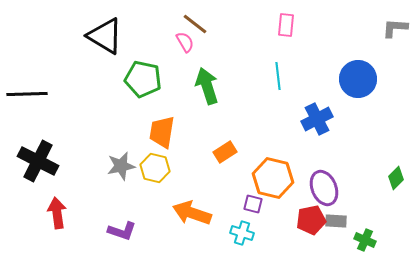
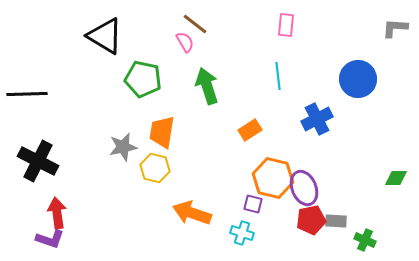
orange rectangle: moved 25 px right, 22 px up
gray star: moved 2 px right, 19 px up
green diamond: rotated 45 degrees clockwise
purple ellipse: moved 20 px left
purple L-shape: moved 72 px left, 8 px down
